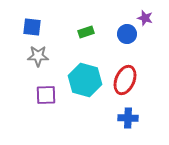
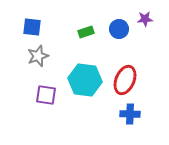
purple star: moved 1 px down; rotated 21 degrees counterclockwise
blue circle: moved 8 px left, 5 px up
gray star: rotated 20 degrees counterclockwise
cyan hexagon: rotated 8 degrees counterclockwise
purple square: rotated 10 degrees clockwise
blue cross: moved 2 px right, 4 px up
